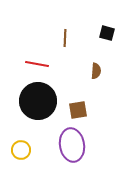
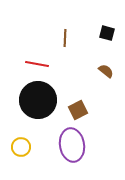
brown semicircle: moved 10 px right; rotated 56 degrees counterclockwise
black circle: moved 1 px up
brown square: rotated 18 degrees counterclockwise
yellow circle: moved 3 px up
